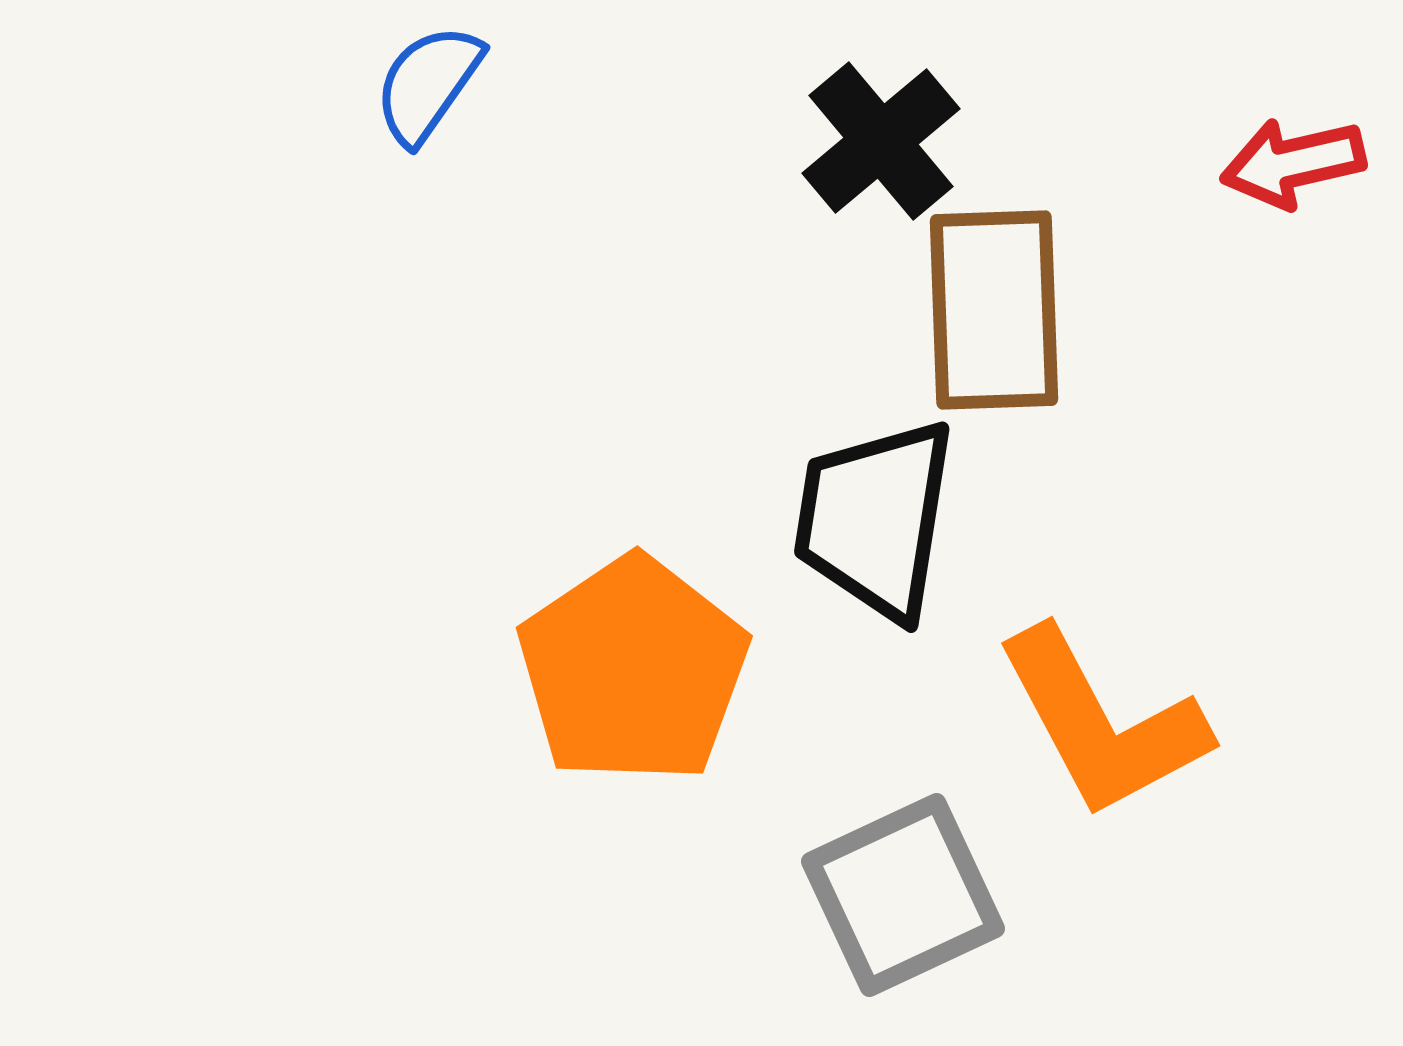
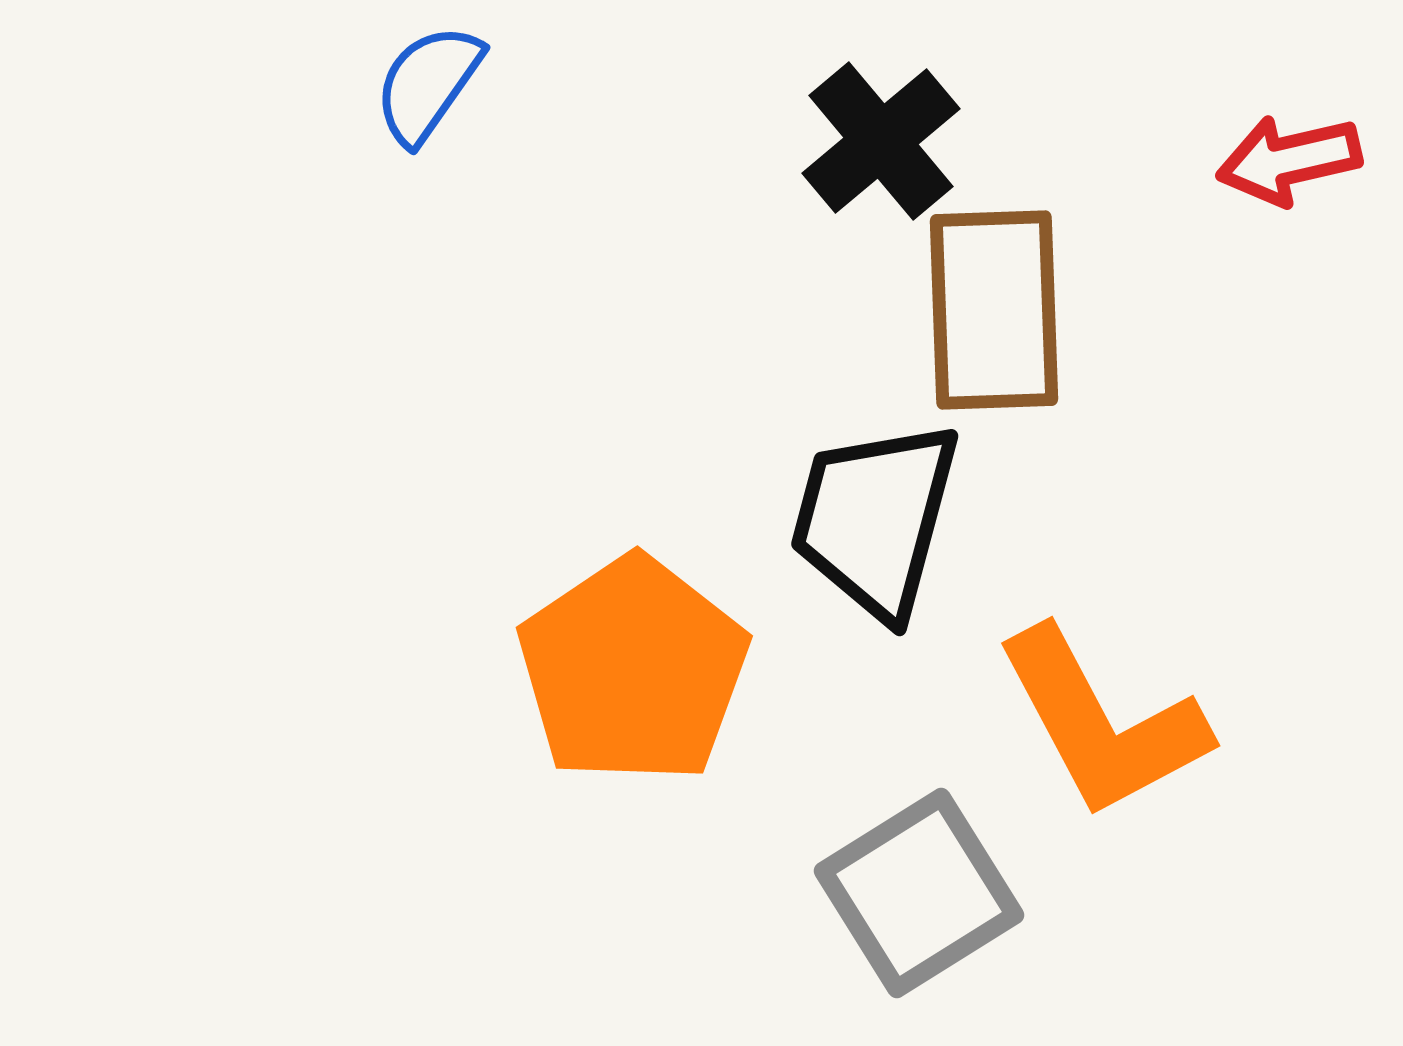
red arrow: moved 4 px left, 3 px up
black trapezoid: rotated 6 degrees clockwise
gray square: moved 16 px right, 2 px up; rotated 7 degrees counterclockwise
